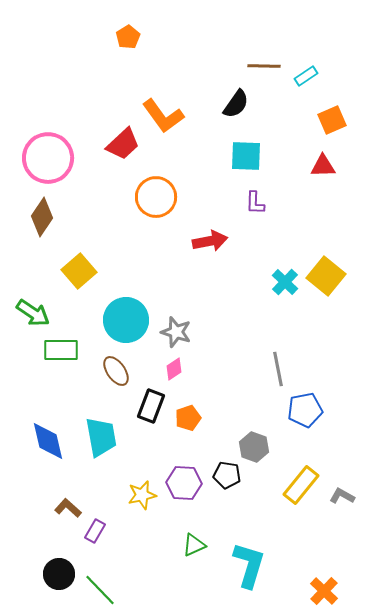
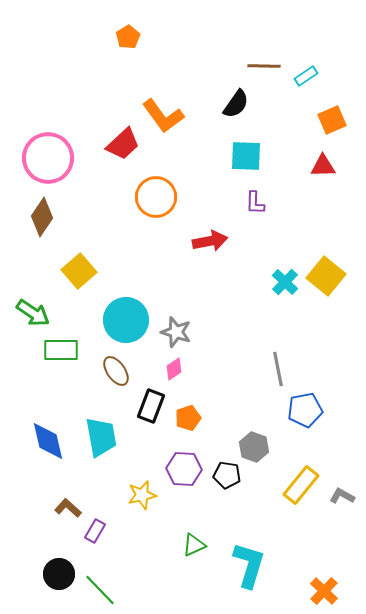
purple hexagon at (184, 483): moved 14 px up
